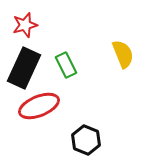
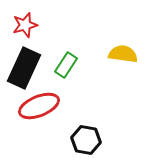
yellow semicircle: rotated 60 degrees counterclockwise
green rectangle: rotated 60 degrees clockwise
black hexagon: rotated 12 degrees counterclockwise
